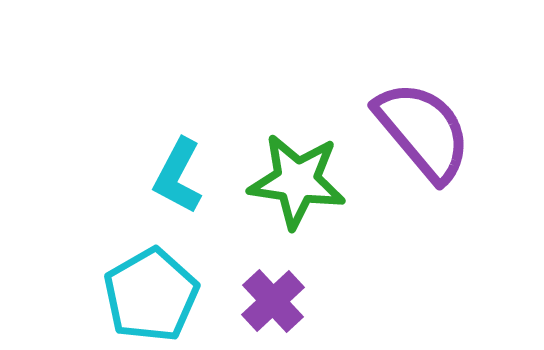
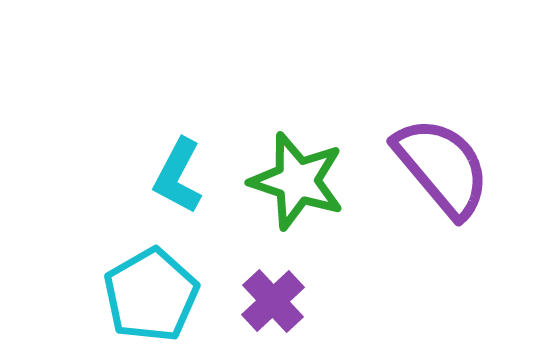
purple semicircle: moved 19 px right, 36 px down
green star: rotated 10 degrees clockwise
